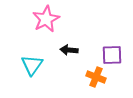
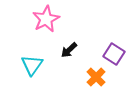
black arrow: rotated 48 degrees counterclockwise
purple square: moved 2 px right, 1 px up; rotated 35 degrees clockwise
orange cross: rotated 24 degrees clockwise
